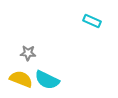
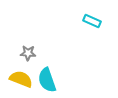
cyan semicircle: rotated 45 degrees clockwise
